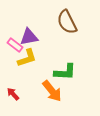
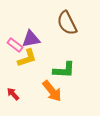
brown semicircle: moved 1 px down
purple triangle: moved 2 px right, 2 px down
green L-shape: moved 1 px left, 2 px up
